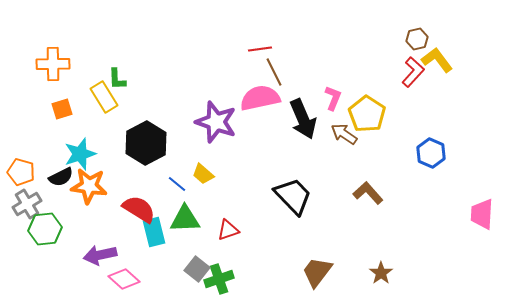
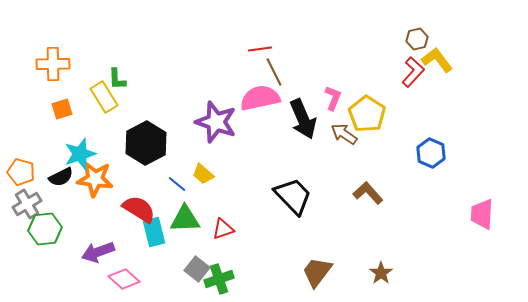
orange star: moved 6 px right, 7 px up
red triangle: moved 5 px left, 1 px up
purple arrow: moved 2 px left, 3 px up; rotated 8 degrees counterclockwise
